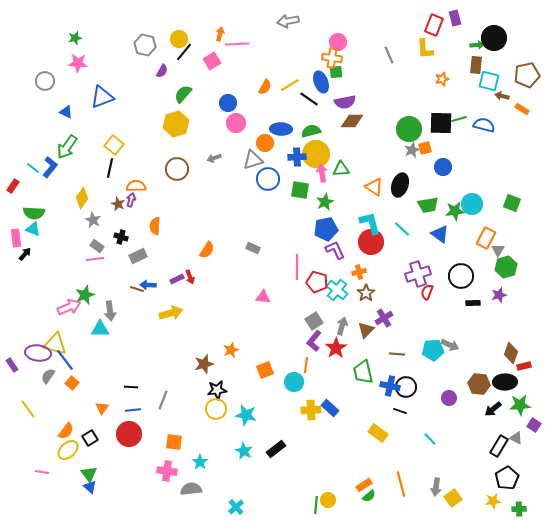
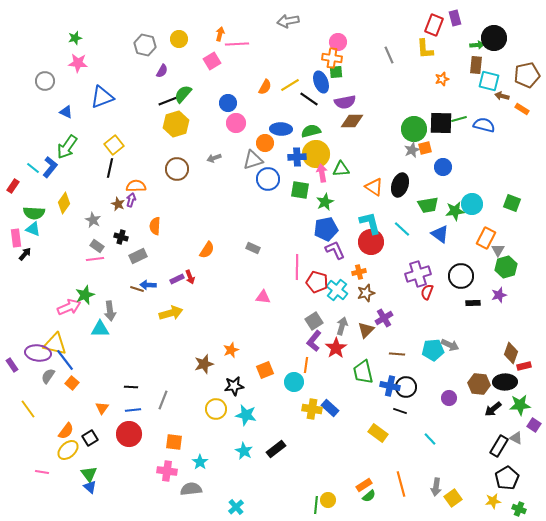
black line at (184, 52): moved 16 px left, 49 px down; rotated 30 degrees clockwise
green circle at (409, 129): moved 5 px right
yellow square at (114, 145): rotated 12 degrees clockwise
yellow diamond at (82, 198): moved 18 px left, 5 px down
brown star at (366, 293): rotated 18 degrees clockwise
black star at (217, 390): moved 17 px right, 4 px up
yellow cross at (311, 410): moved 1 px right, 1 px up; rotated 12 degrees clockwise
green cross at (519, 509): rotated 24 degrees clockwise
